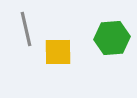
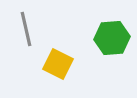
yellow square: moved 12 px down; rotated 28 degrees clockwise
